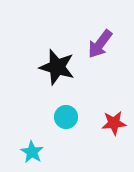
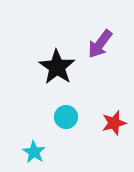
black star: rotated 18 degrees clockwise
red star: rotated 10 degrees counterclockwise
cyan star: moved 2 px right
